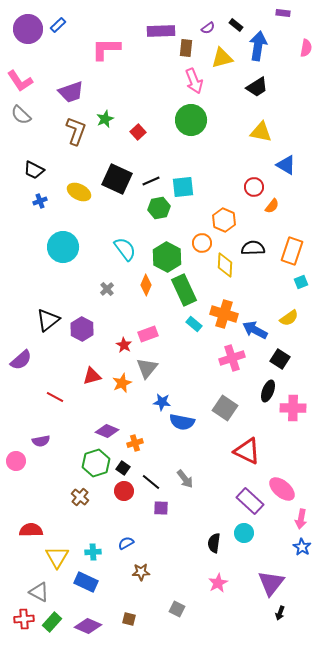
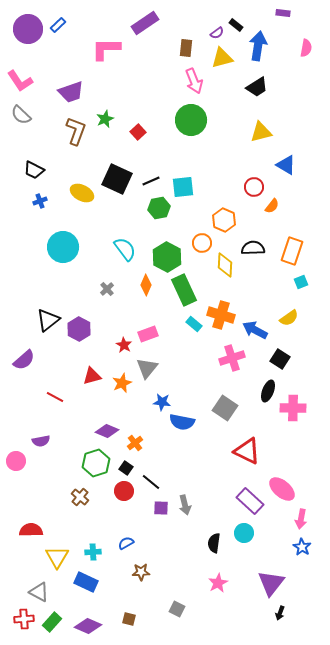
purple semicircle at (208, 28): moved 9 px right, 5 px down
purple rectangle at (161, 31): moved 16 px left, 8 px up; rotated 32 degrees counterclockwise
yellow triangle at (261, 132): rotated 25 degrees counterclockwise
yellow ellipse at (79, 192): moved 3 px right, 1 px down
orange cross at (224, 314): moved 3 px left, 1 px down
purple hexagon at (82, 329): moved 3 px left
purple semicircle at (21, 360): moved 3 px right
orange cross at (135, 443): rotated 21 degrees counterclockwise
black square at (123, 468): moved 3 px right
gray arrow at (185, 479): moved 26 px down; rotated 24 degrees clockwise
